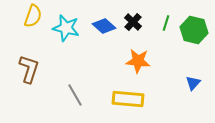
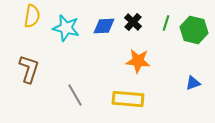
yellow semicircle: moved 1 px left; rotated 10 degrees counterclockwise
blue diamond: rotated 45 degrees counterclockwise
blue triangle: rotated 28 degrees clockwise
